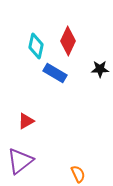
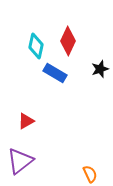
black star: rotated 18 degrees counterclockwise
orange semicircle: moved 12 px right
